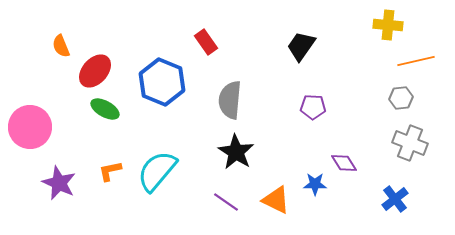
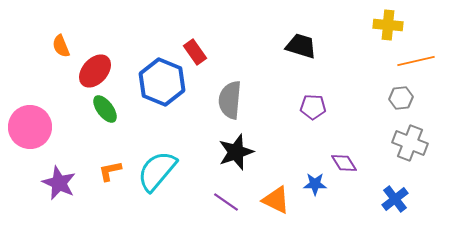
red rectangle: moved 11 px left, 10 px down
black trapezoid: rotated 72 degrees clockwise
green ellipse: rotated 24 degrees clockwise
black star: rotated 21 degrees clockwise
